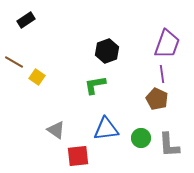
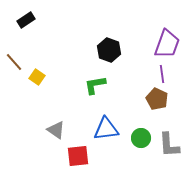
black hexagon: moved 2 px right, 1 px up; rotated 20 degrees counterclockwise
brown line: rotated 18 degrees clockwise
